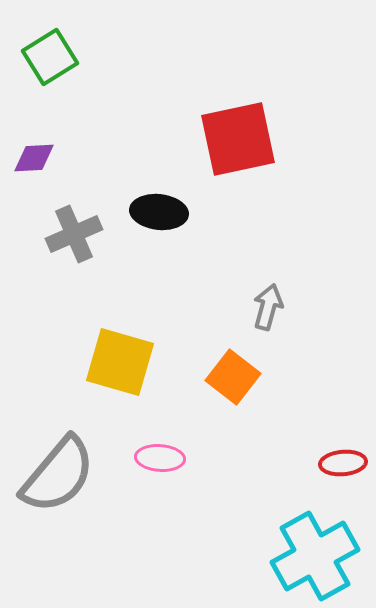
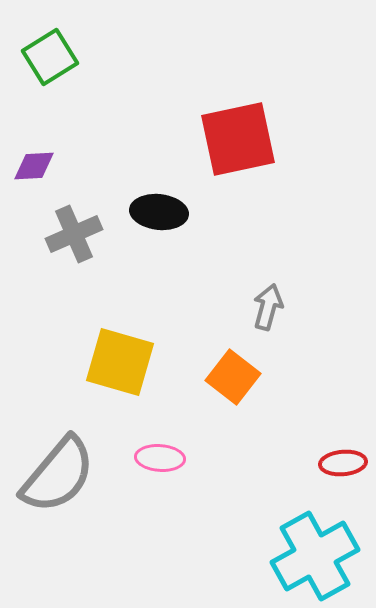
purple diamond: moved 8 px down
